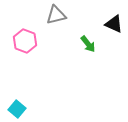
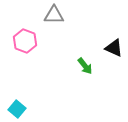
gray triangle: moved 2 px left; rotated 15 degrees clockwise
black triangle: moved 24 px down
green arrow: moved 3 px left, 22 px down
